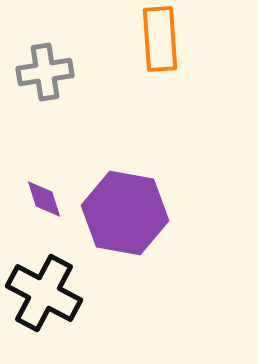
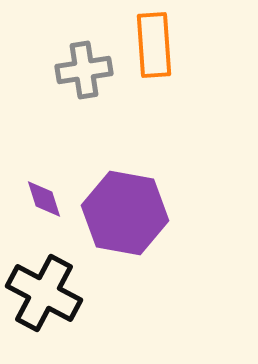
orange rectangle: moved 6 px left, 6 px down
gray cross: moved 39 px right, 2 px up
